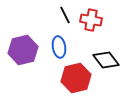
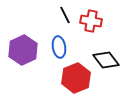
red cross: moved 1 px down
purple hexagon: rotated 12 degrees counterclockwise
red hexagon: rotated 8 degrees counterclockwise
